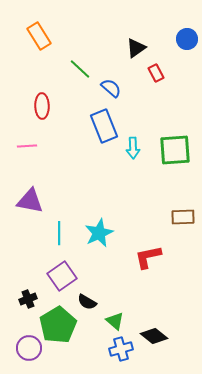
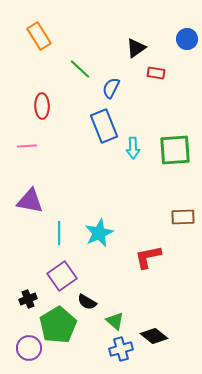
red rectangle: rotated 54 degrees counterclockwise
blue semicircle: rotated 105 degrees counterclockwise
